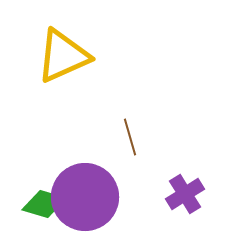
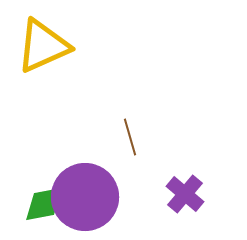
yellow triangle: moved 20 px left, 10 px up
purple cross: rotated 18 degrees counterclockwise
green diamond: rotated 27 degrees counterclockwise
